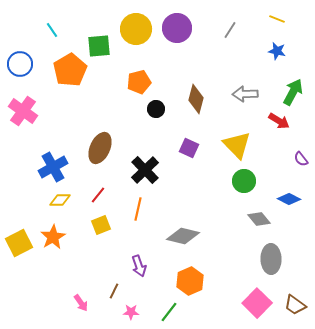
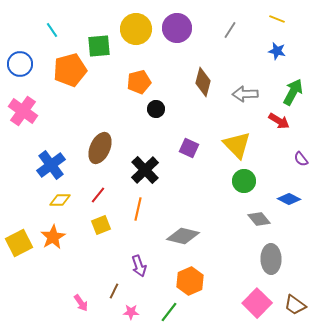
orange pentagon at (70, 70): rotated 16 degrees clockwise
brown diamond at (196, 99): moved 7 px right, 17 px up
blue cross at (53, 167): moved 2 px left, 2 px up; rotated 8 degrees counterclockwise
